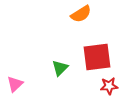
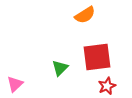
orange semicircle: moved 4 px right, 1 px down
red star: moved 2 px left; rotated 18 degrees counterclockwise
